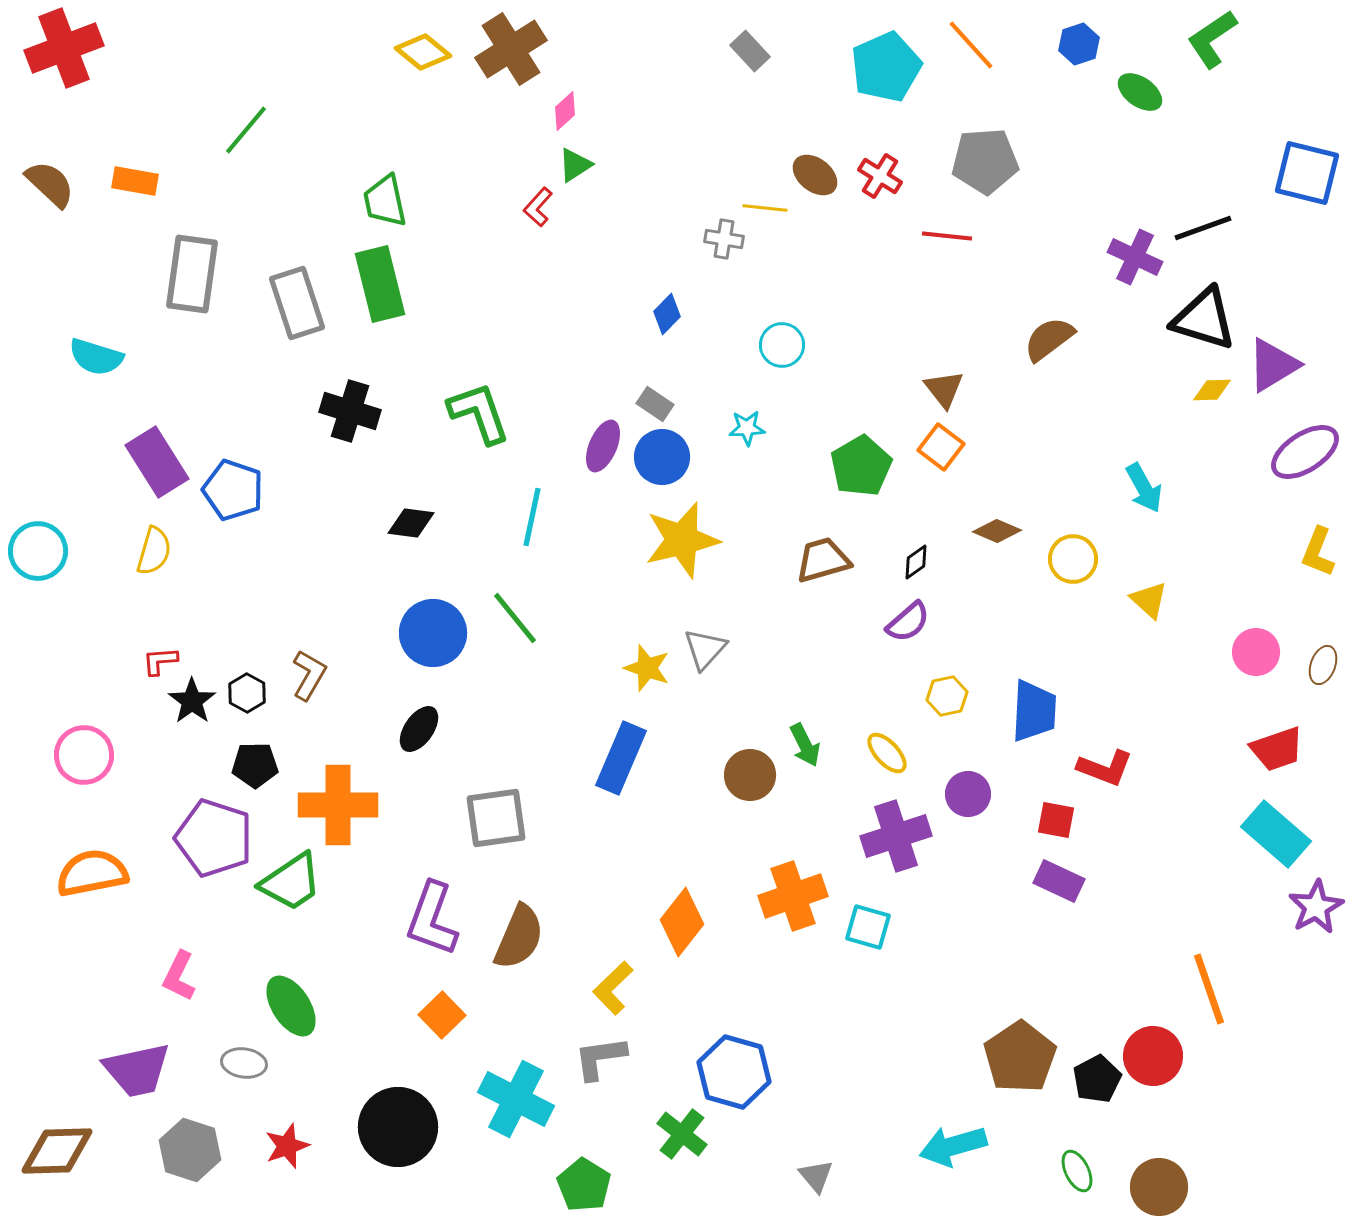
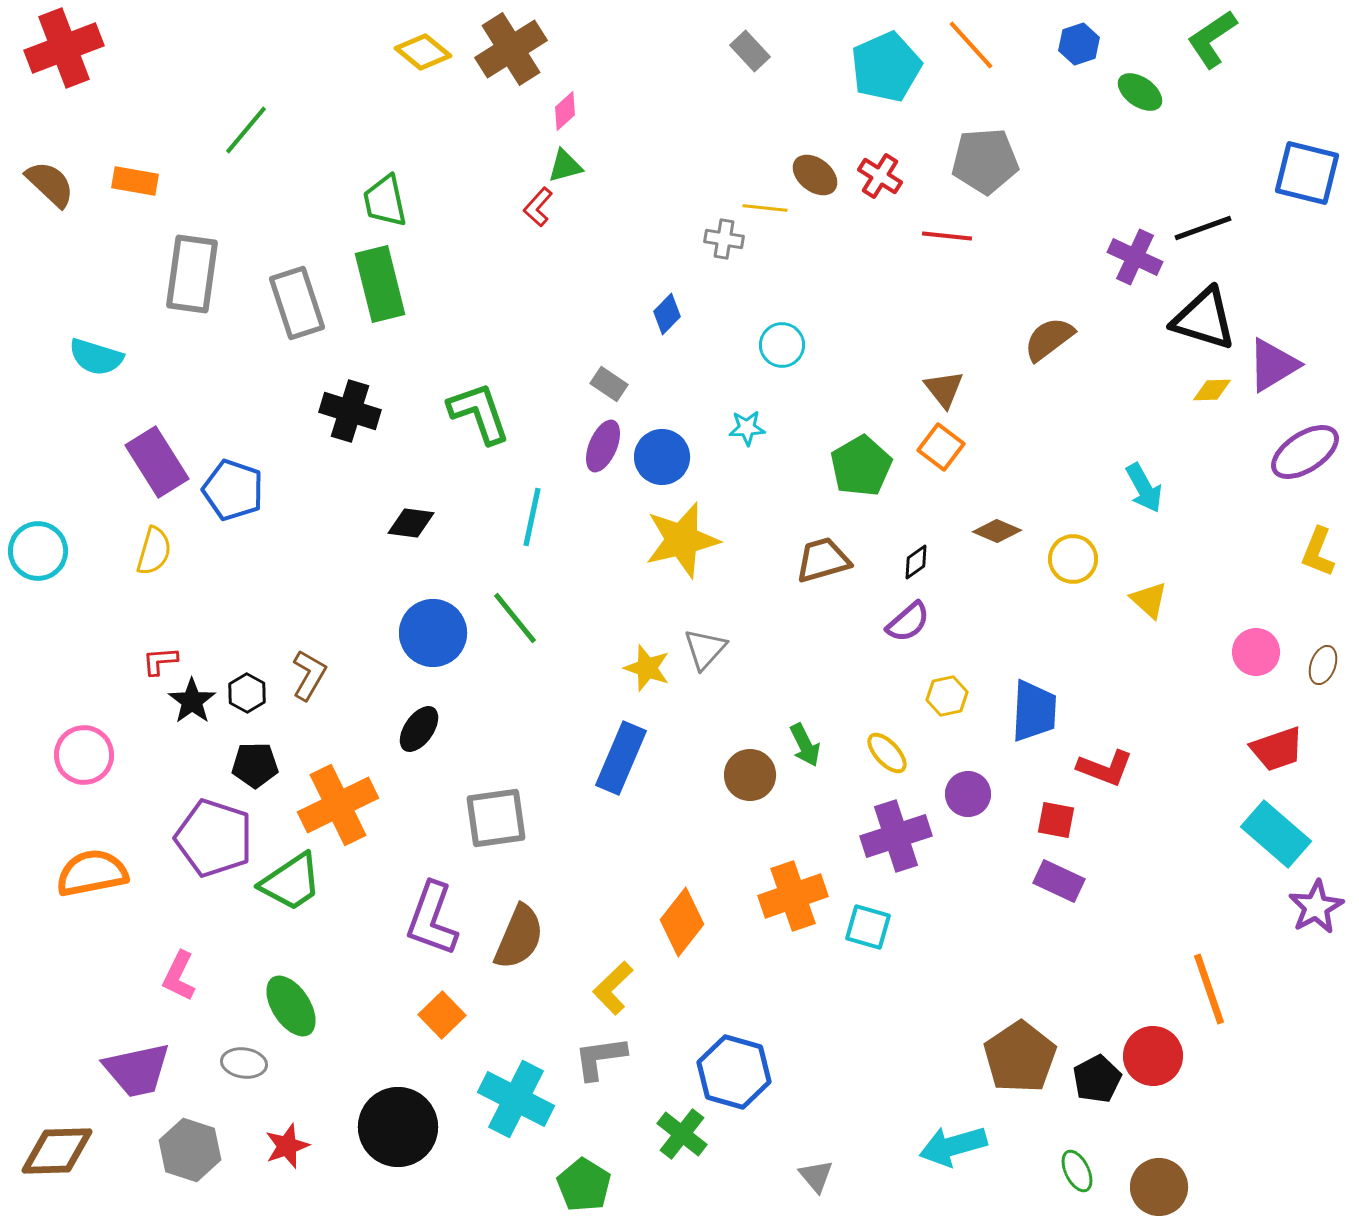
green triangle at (575, 165): moved 10 px left, 1 px down; rotated 18 degrees clockwise
gray rectangle at (655, 404): moved 46 px left, 20 px up
orange cross at (338, 805): rotated 26 degrees counterclockwise
